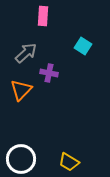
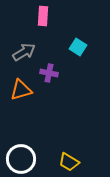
cyan square: moved 5 px left, 1 px down
gray arrow: moved 2 px left, 1 px up; rotated 10 degrees clockwise
orange triangle: rotated 30 degrees clockwise
